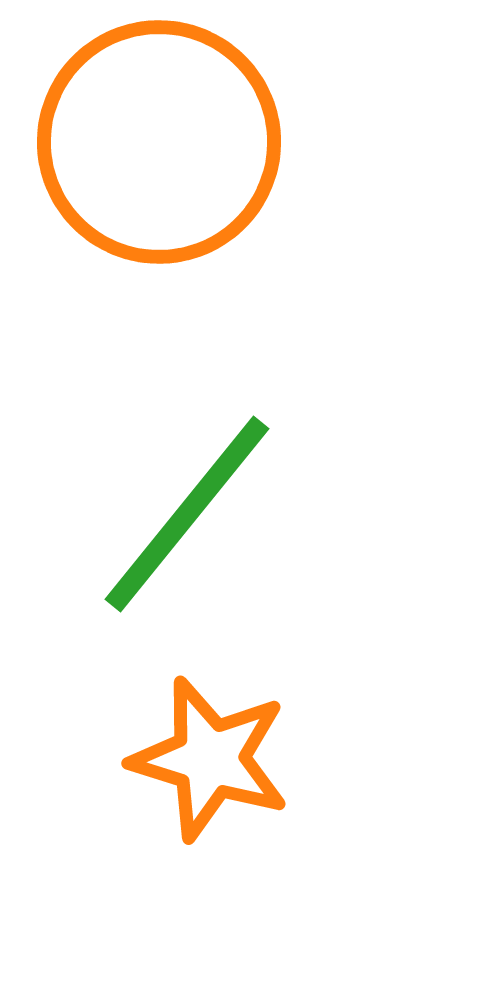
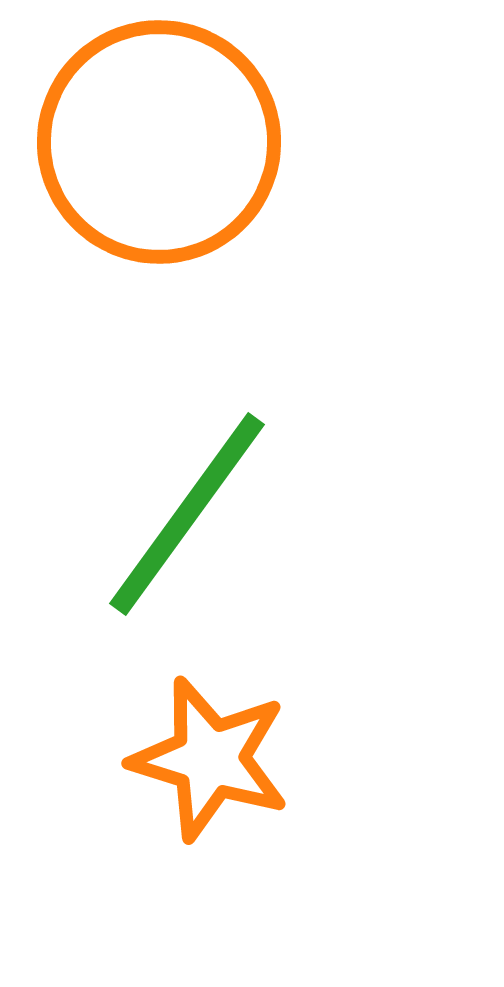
green line: rotated 3 degrees counterclockwise
